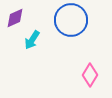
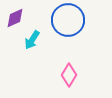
blue circle: moved 3 px left
pink diamond: moved 21 px left
